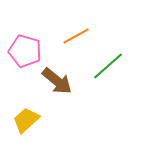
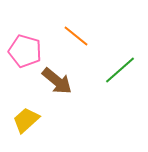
orange line: rotated 68 degrees clockwise
green line: moved 12 px right, 4 px down
